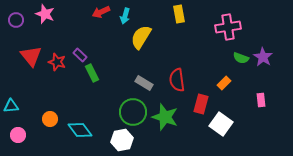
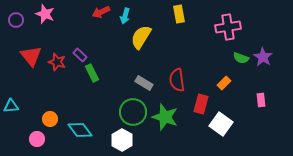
pink circle: moved 19 px right, 4 px down
white hexagon: rotated 20 degrees counterclockwise
